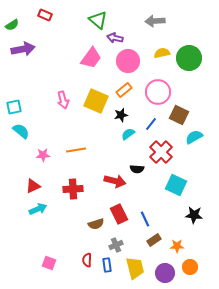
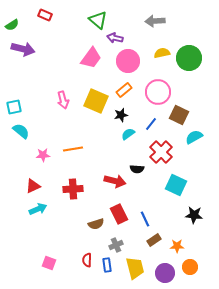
purple arrow at (23, 49): rotated 25 degrees clockwise
orange line at (76, 150): moved 3 px left, 1 px up
